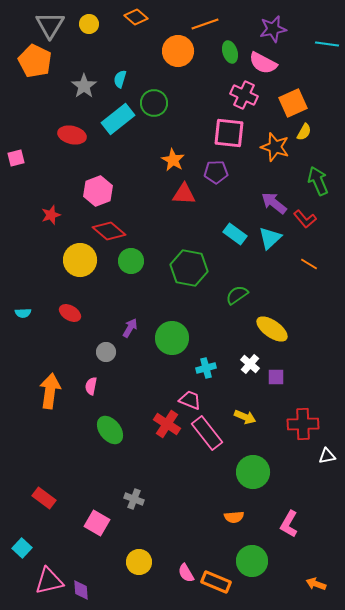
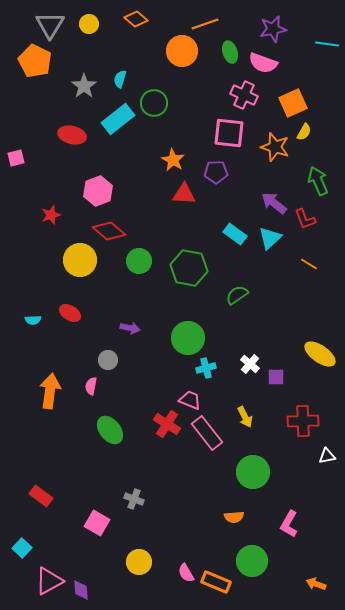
orange diamond at (136, 17): moved 2 px down
orange circle at (178, 51): moved 4 px right
pink semicircle at (263, 63): rotated 8 degrees counterclockwise
red L-shape at (305, 219): rotated 20 degrees clockwise
green circle at (131, 261): moved 8 px right
cyan semicircle at (23, 313): moved 10 px right, 7 px down
purple arrow at (130, 328): rotated 72 degrees clockwise
yellow ellipse at (272, 329): moved 48 px right, 25 px down
green circle at (172, 338): moved 16 px right
gray circle at (106, 352): moved 2 px right, 8 px down
yellow arrow at (245, 417): rotated 40 degrees clockwise
red cross at (303, 424): moved 3 px up
red rectangle at (44, 498): moved 3 px left, 2 px up
pink triangle at (49, 581): rotated 16 degrees counterclockwise
